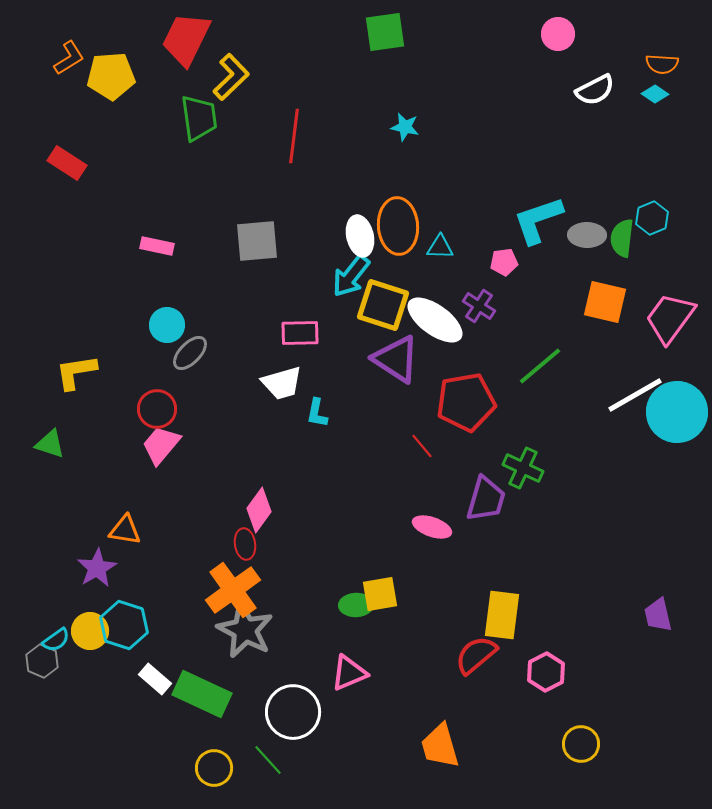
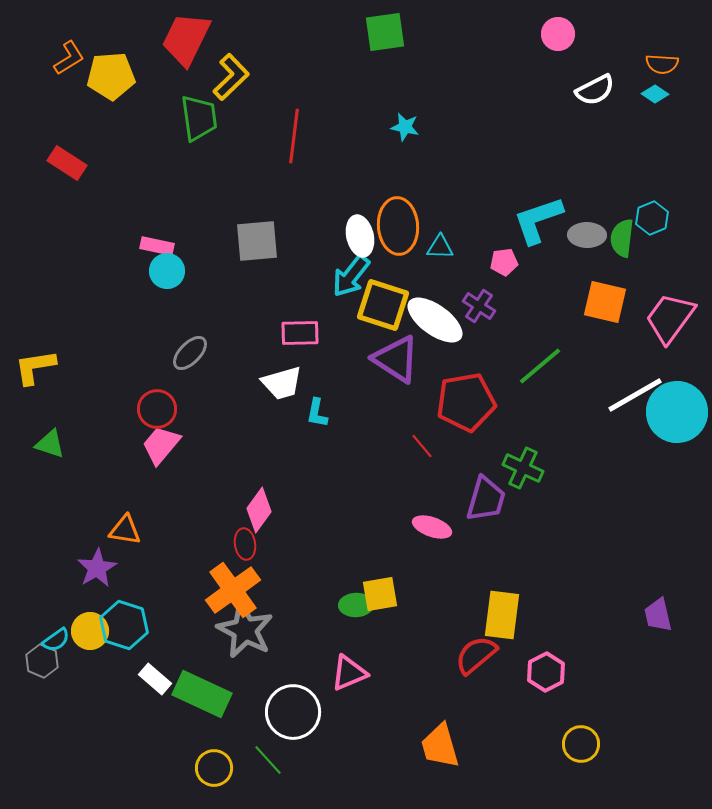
cyan circle at (167, 325): moved 54 px up
yellow L-shape at (76, 372): moved 41 px left, 5 px up
